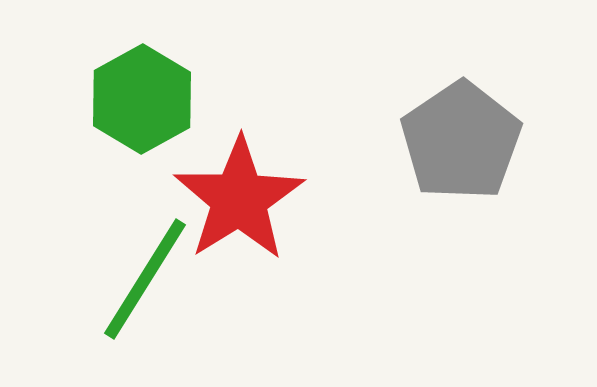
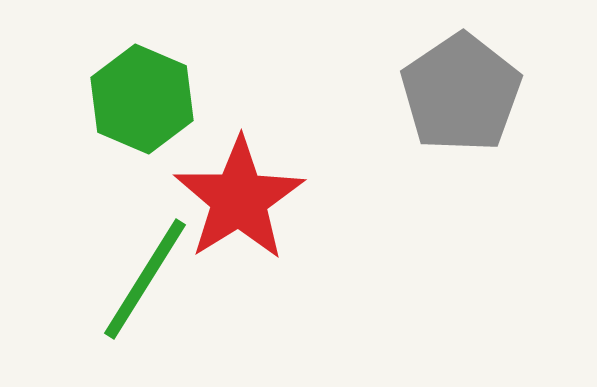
green hexagon: rotated 8 degrees counterclockwise
gray pentagon: moved 48 px up
